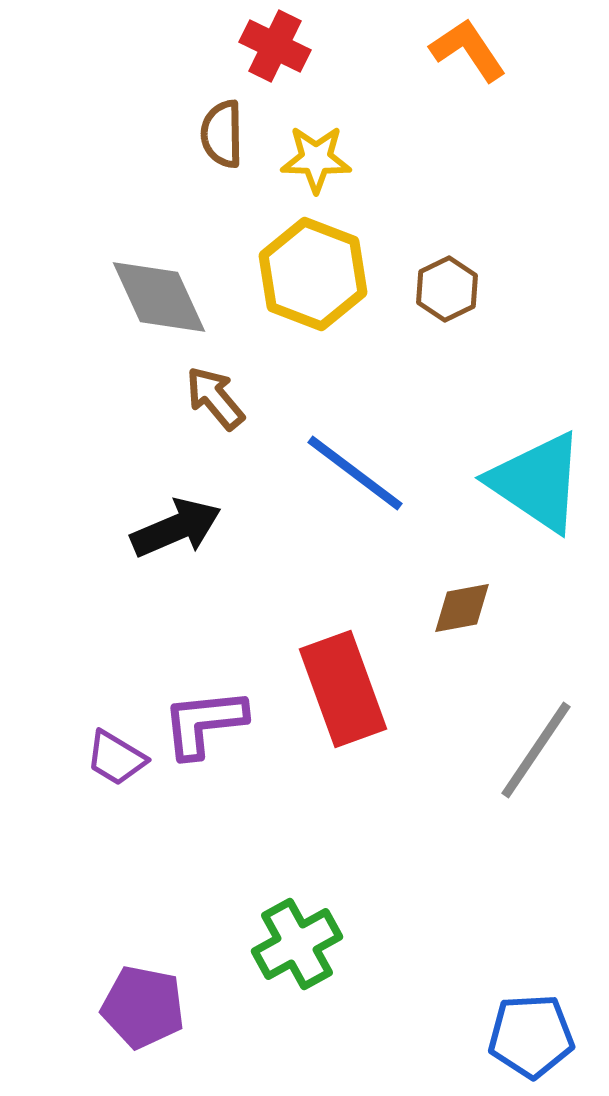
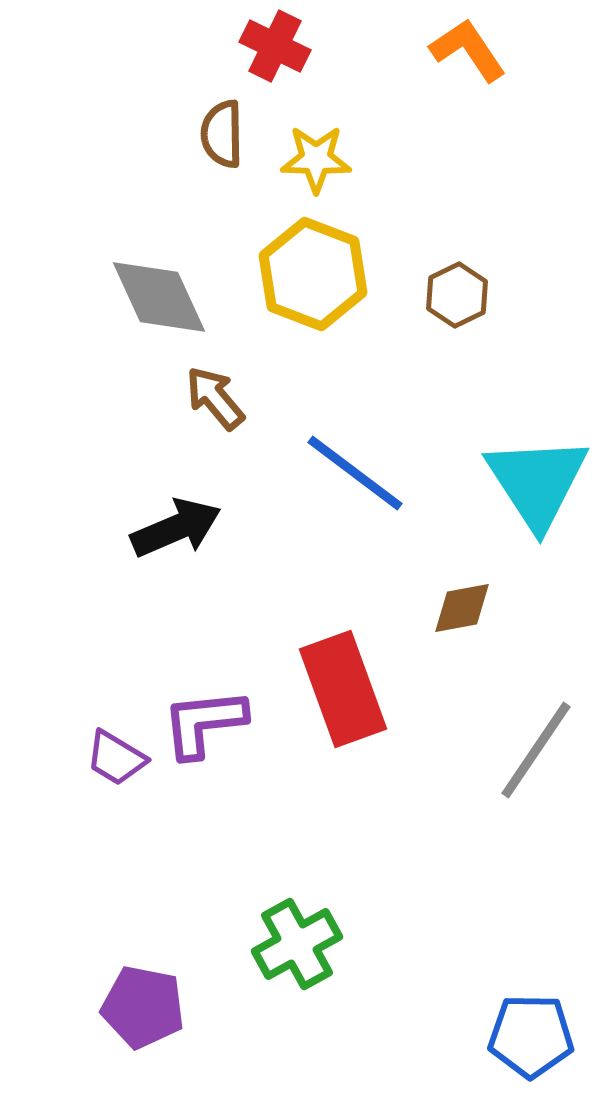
brown hexagon: moved 10 px right, 6 px down
cyan triangle: rotated 23 degrees clockwise
blue pentagon: rotated 4 degrees clockwise
